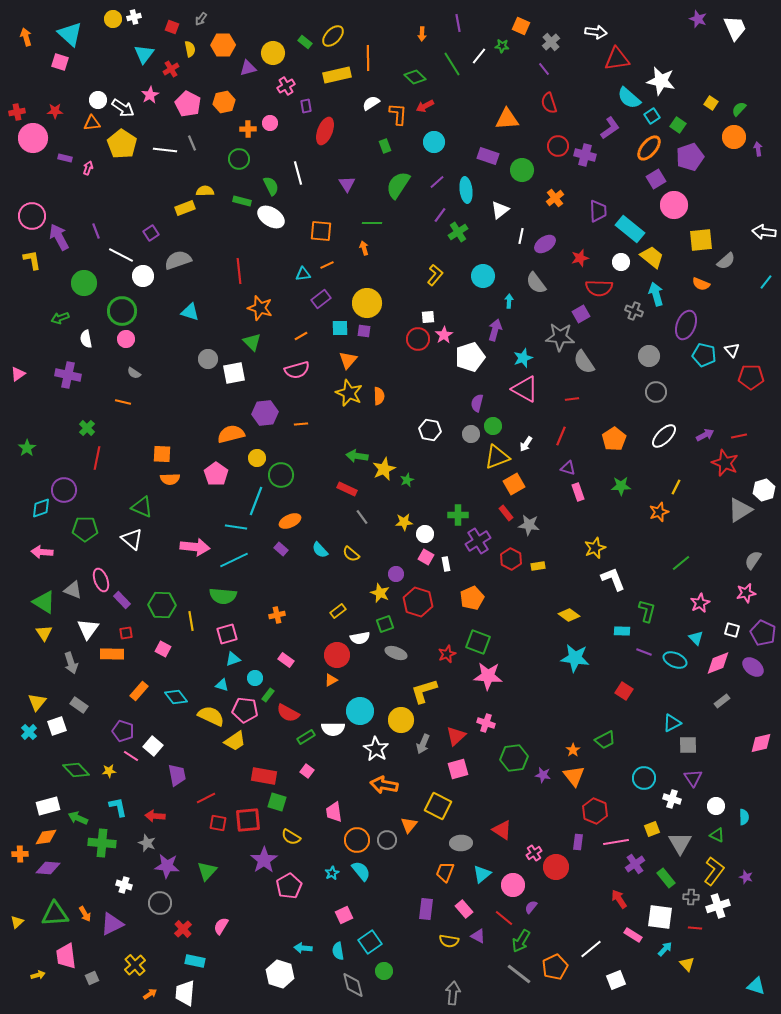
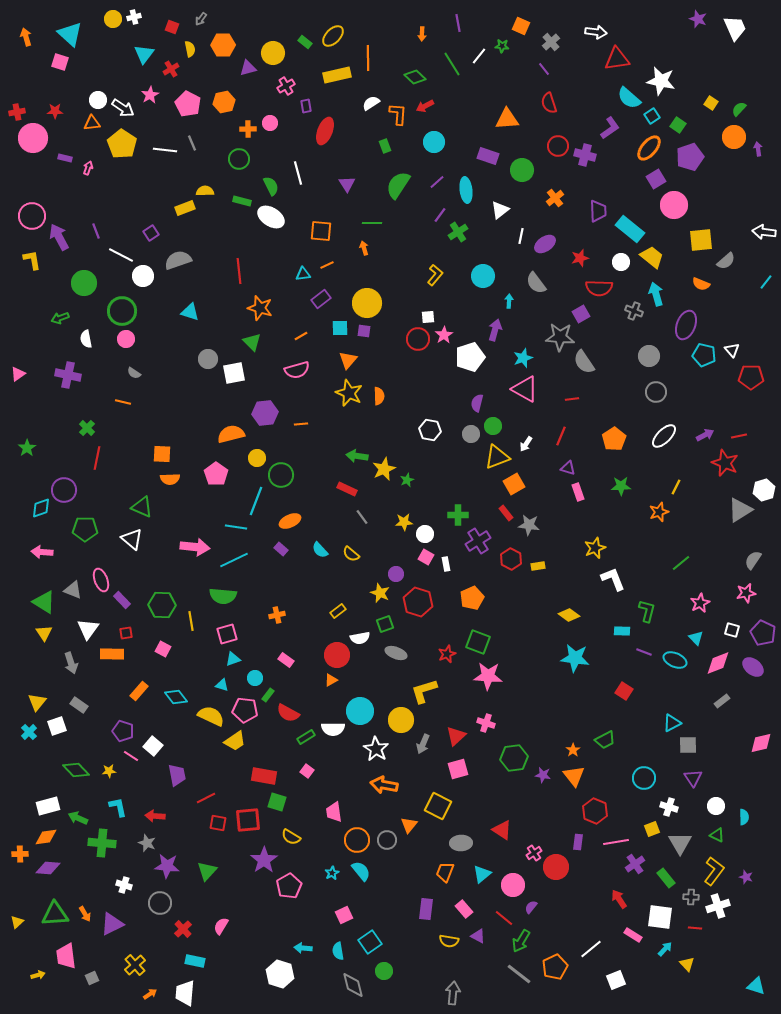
white cross at (672, 799): moved 3 px left, 8 px down
